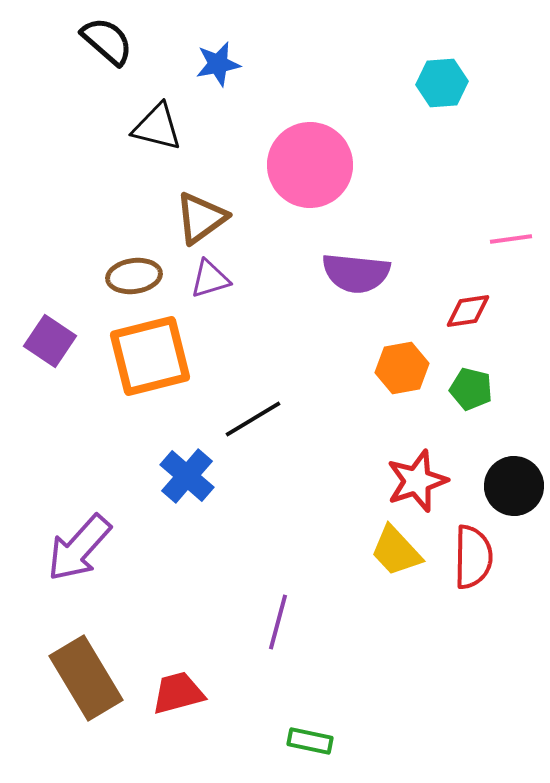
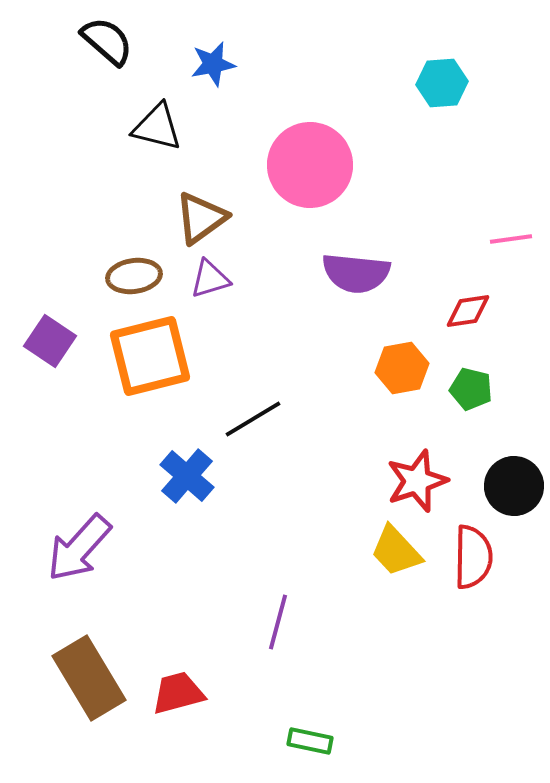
blue star: moved 5 px left
brown rectangle: moved 3 px right
